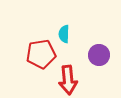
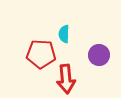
red pentagon: rotated 12 degrees clockwise
red arrow: moved 2 px left, 1 px up
